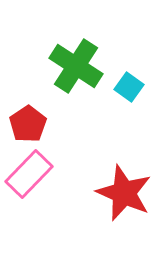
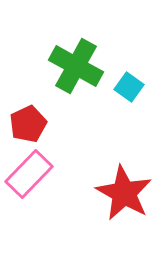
green cross: rotated 4 degrees counterclockwise
red pentagon: rotated 9 degrees clockwise
red star: rotated 6 degrees clockwise
